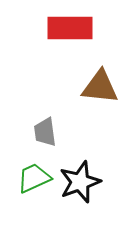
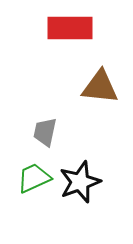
gray trapezoid: rotated 20 degrees clockwise
